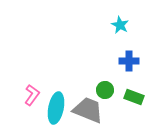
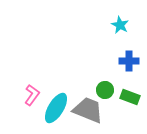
green rectangle: moved 4 px left
cyan ellipse: rotated 20 degrees clockwise
